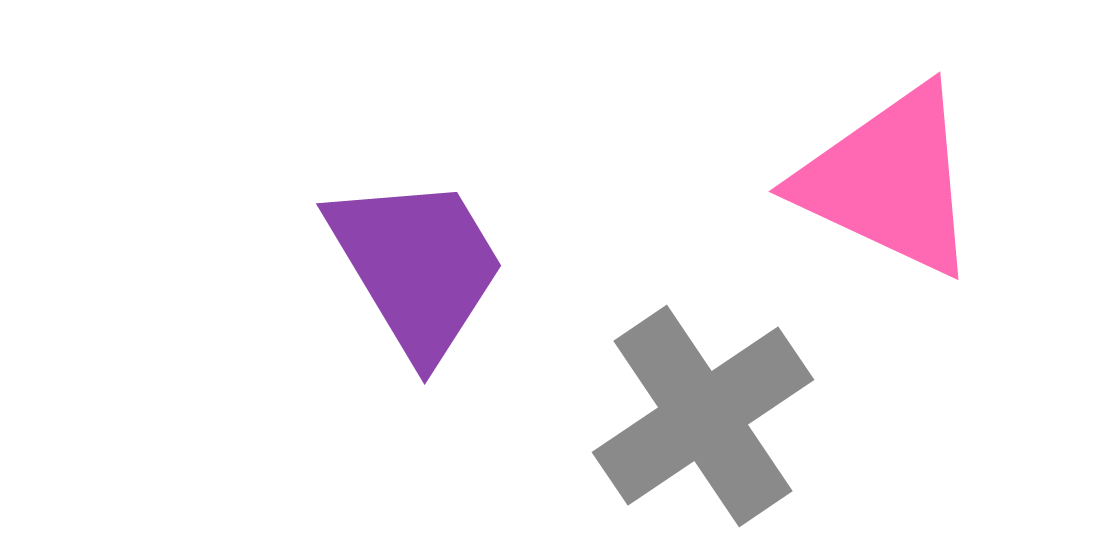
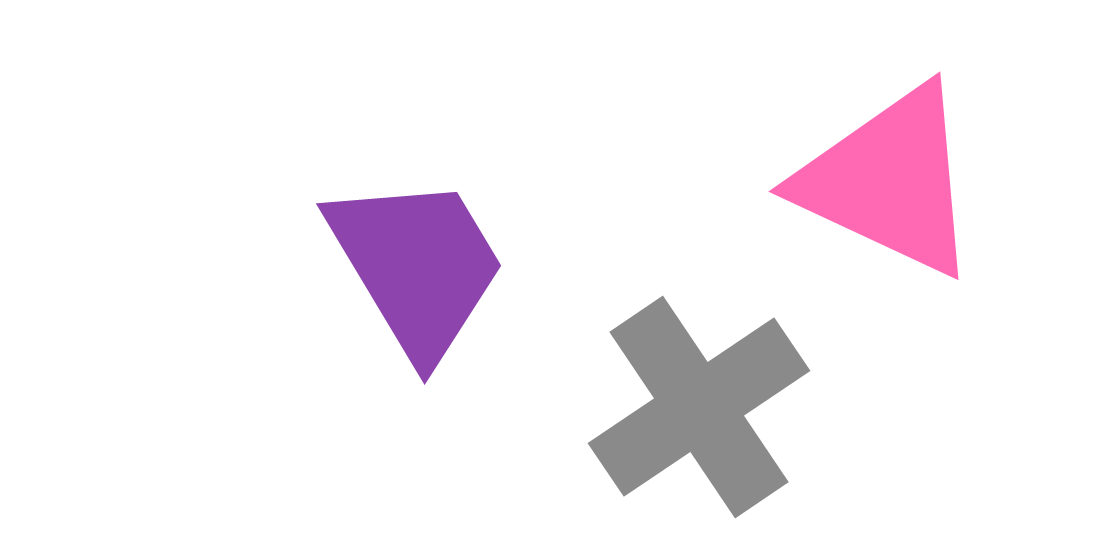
gray cross: moved 4 px left, 9 px up
